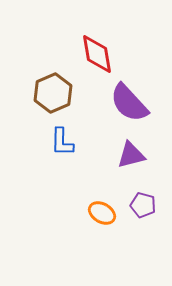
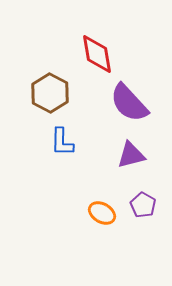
brown hexagon: moved 3 px left; rotated 9 degrees counterclockwise
purple pentagon: rotated 15 degrees clockwise
